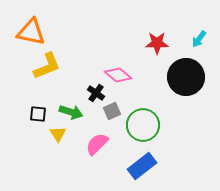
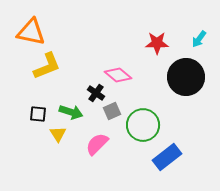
blue rectangle: moved 25 px right, 9 px up
